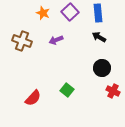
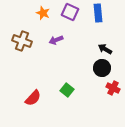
purple square: rotated 24 degrees counterclockwise
black arrow: moved 6 px right, 12 px down
red cross: moved 3 px up
